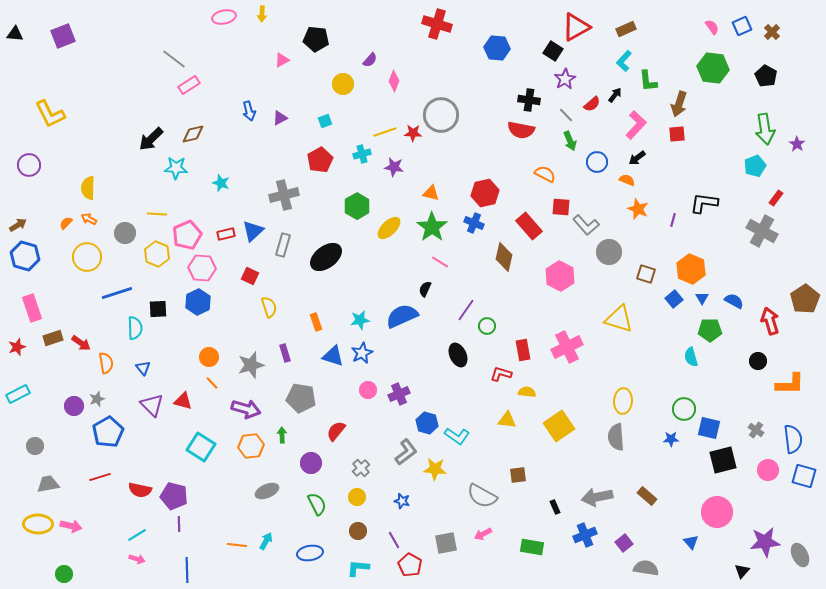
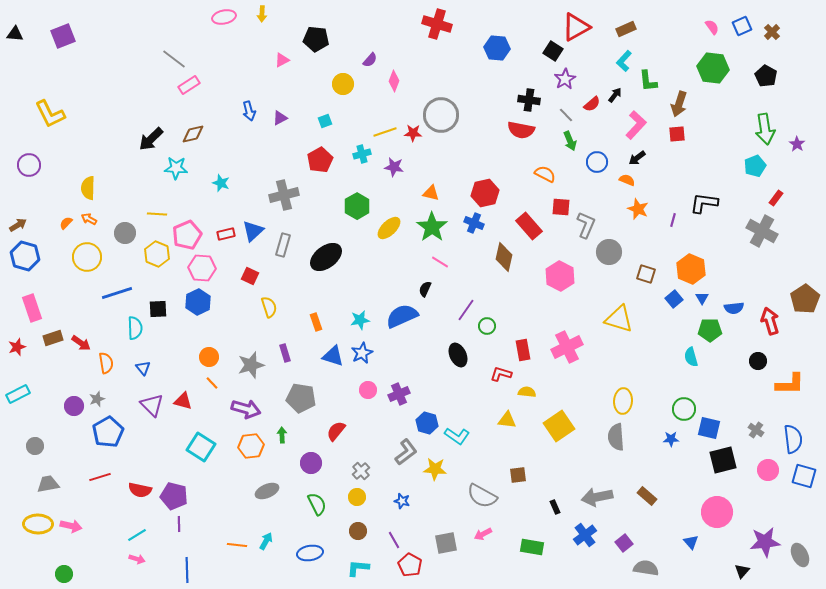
gray L-shape at (586, 225): rotated 116 degrees counterclockwise
blue semicircle at (734, 301): moved 7 px down; rotated 144 degrees clockwise
gray cross at (361, 468): moved 3 px down
blue cross at (585, 535): rotated 15 degrees counterclockwise
